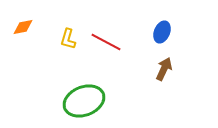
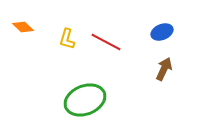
orange diamond: rotated 55 degrees clockwise
blue ellipse: rotated 45 degrees clockwise
yellow L-shape: moved 1 px left
green ellipse: moved 1 px right, 1 px up
